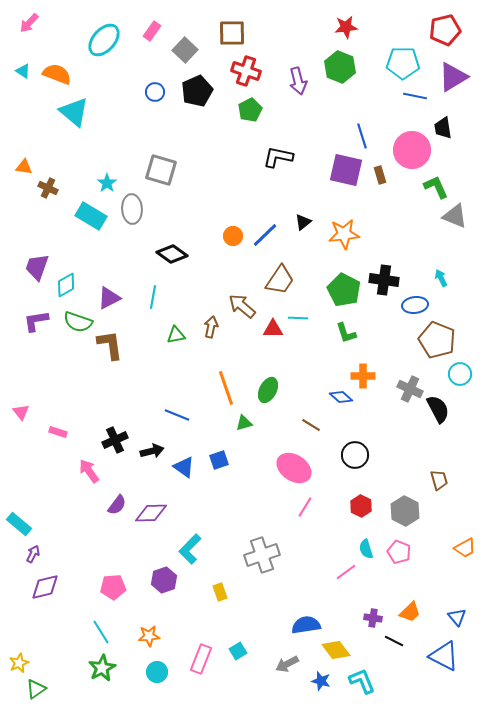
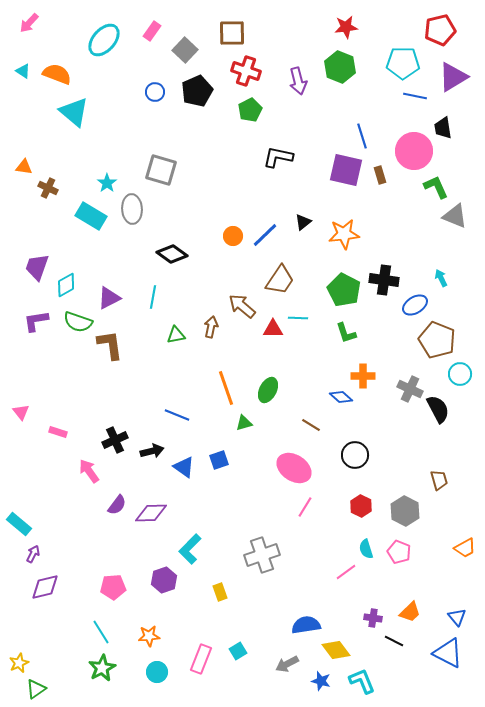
red pentagon at (445, 30): moved 5 px left
pink circle at (412, 150): moved 2 px right, 1 px down
blue ellipse at (415, 305): rotated 25 degrees counterclockwise
blue triangle at (444, 656): moved 4 px right, 3 px up
